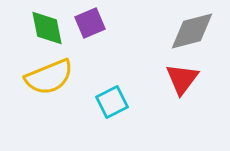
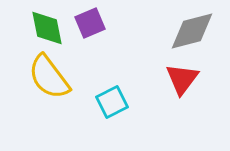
yellow semicircle: rotated 75 degrees clockwise
